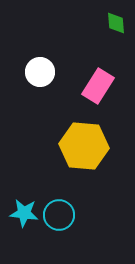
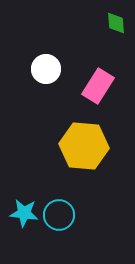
white circle: moved 6 px right, 3 px up
